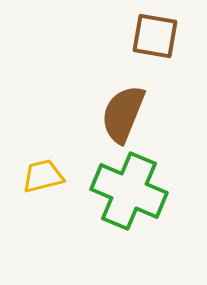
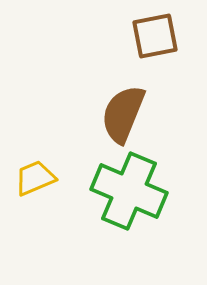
brown square: rotated 21 degrees counterclockwise
yellow trapezoid: moved 8 px left, 2 px down; rotated 9 degrees counterclockwise
